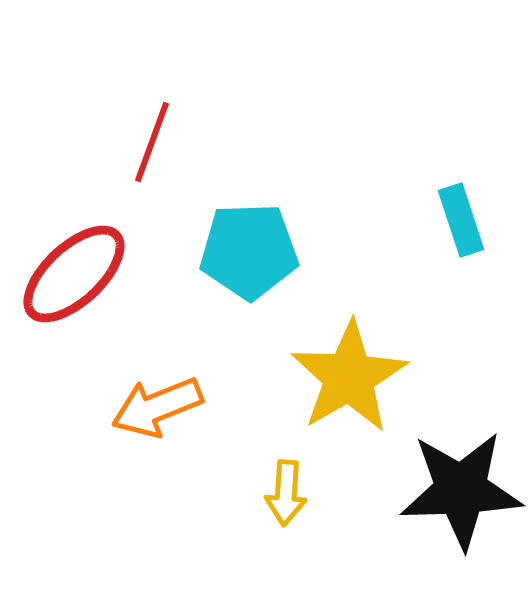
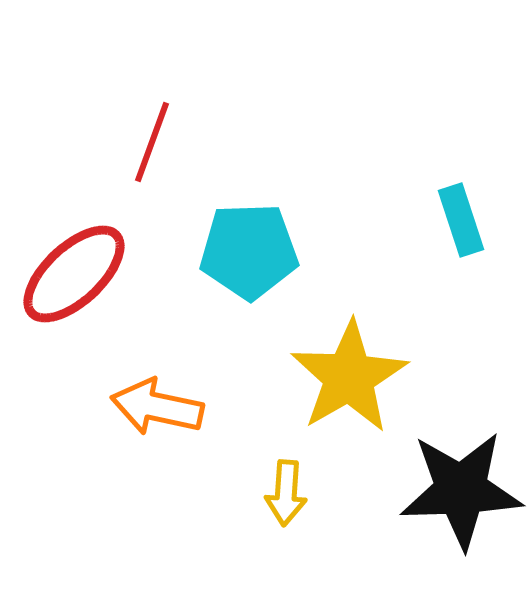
orange arrow: rotated 34 degrees clockwise
